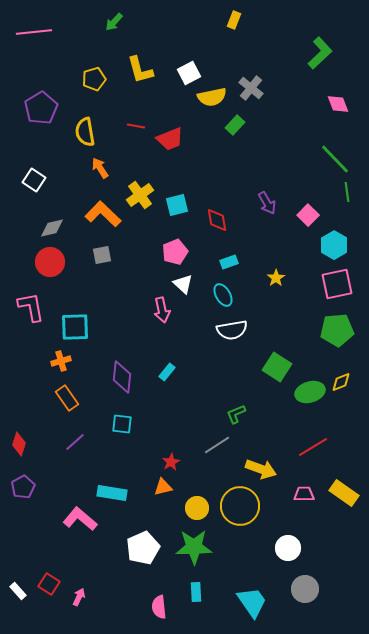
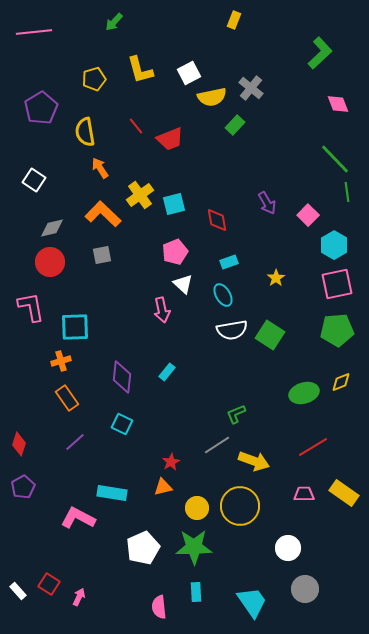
red line at (136, 126): rotated 42 degrees clockwise
cyan square at (177, 205): moved 3 px left, 1 px up
green square at (277, 367): moved 7 px left, 32 px up
green ellipse at (310, 392): moved 6 px left, 1 px down
cyan square at (122, 424): rotated 20 degrees clockwise
yellow arrow at (261, 469): moved 7 px left, 8 px up
pink L-shape at (80, 519): moved 2 px left, 1 px up; rotated 12 degrees counterclockwise
